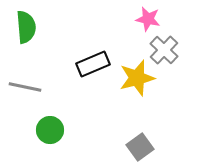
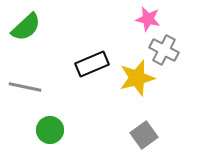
green semicircle: rotated 52 degrees clockwise
gray cross: rotated 16 degrees counterclockwise
black rectangle: moved 1 px left
gray square: moved 4 px right, 12 px up
